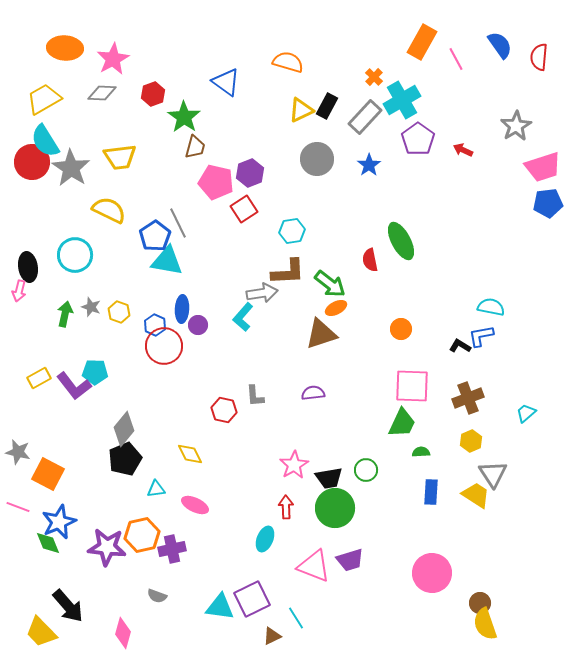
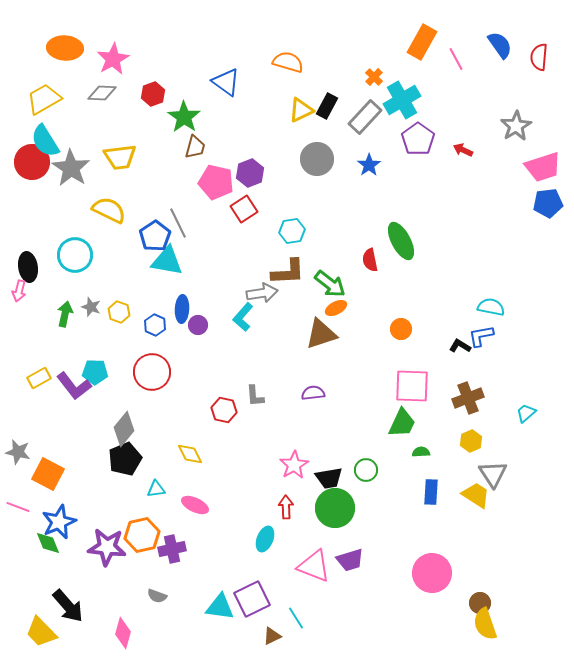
red circle at (164, 346): moved 12 px left, 26 px down
